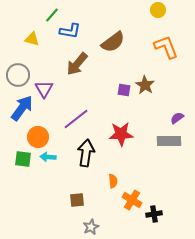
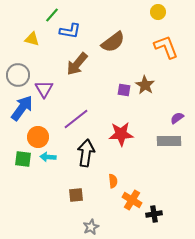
yellow circle: moved 2 px down
brown square: moved 1 px left, 5 px up
